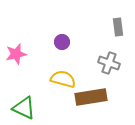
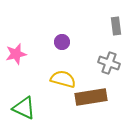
gray rectangle: moved 2 px left, 1 px up
